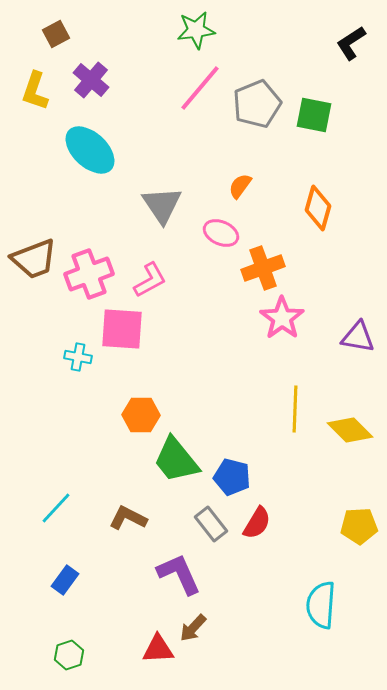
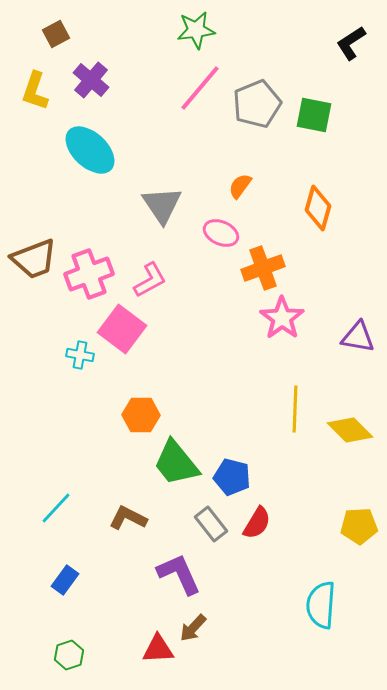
pink square: rotated 33 degrees clockwise
cyan cross: moved 2 px right, 2 px up
green trapezoid: moved 3 px down
